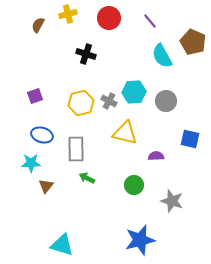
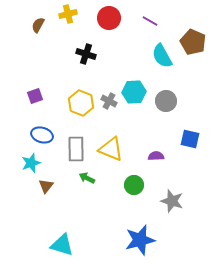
purple line: rotated 21 degrees counterclockwise
yellow hexagon: rotated 25 degrees counterclockwise
yellow triangle: moved 14 px left, 16 px down; rotated 8 degrees clockwise
cyan star: rotated 18 degrees counterclockwise
